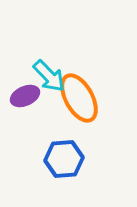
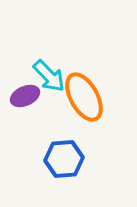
orange ellipse: moved 5 px right, 1 px up
